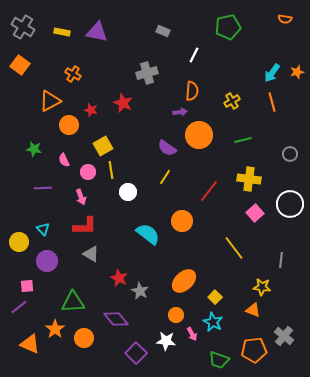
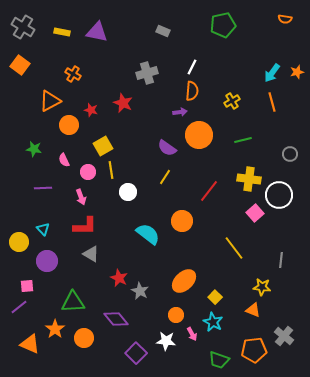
green pentagon at (228, 27): moved 5 px left, 2 px up
white line at (194, 55): moved 2 px left, 12 px down
white circle at (290, 204): moved 11 px left, 9 px up
